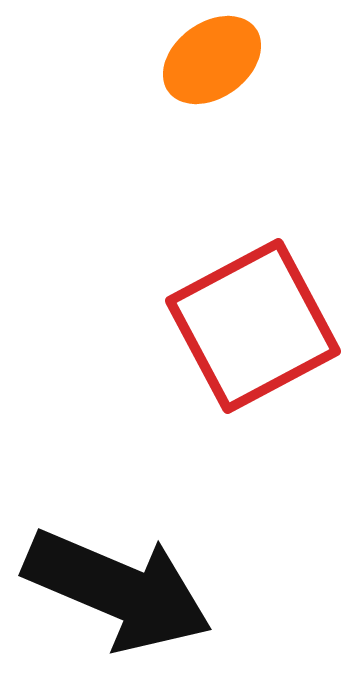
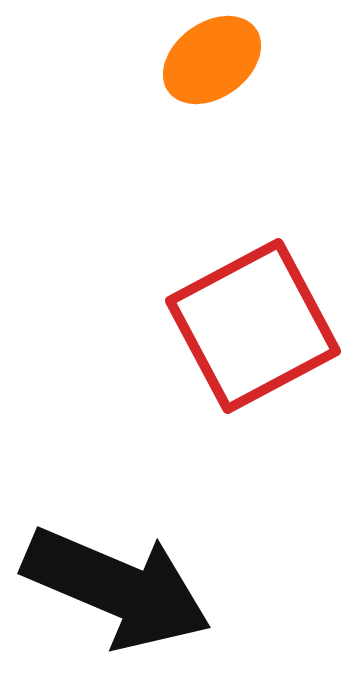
black arrow: moved 1 px left, 2 px up
